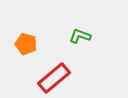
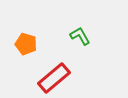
green L-shape: rotated 40 degrees clockwise
